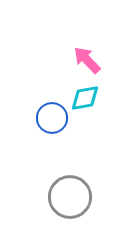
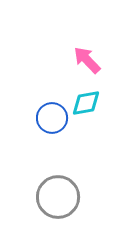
cyan diamond: moved 1 px right, 5 px down
gray circle: moved 12 px left
